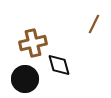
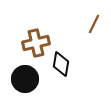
brown cross: moved 3 px right
black diamond: moved 2 px right, 1 px up; rotated 25 degrees clockwise
